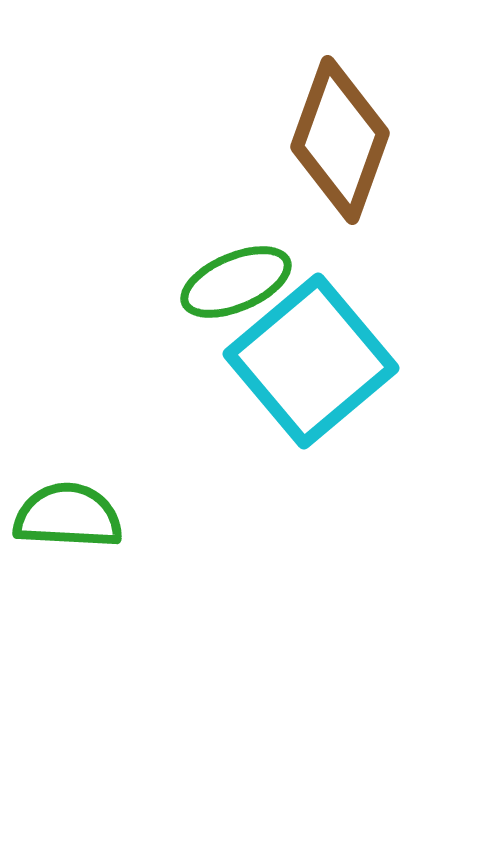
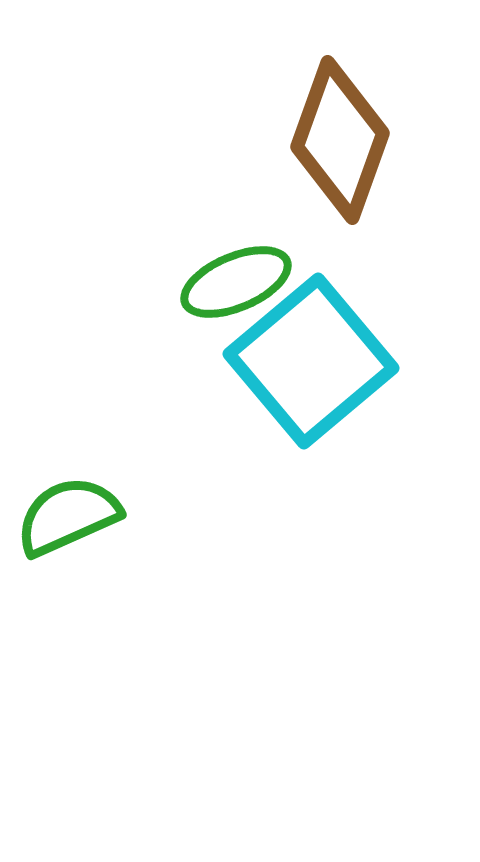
green semicircle: rotated 27 degrees counterclockwise
